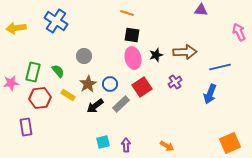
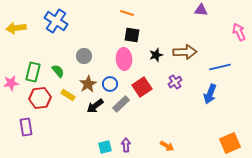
pink ellipse: moved 9 px left, 1 px down; rotated 10 degrees clockwise
cyan square: moved 2 px right, 5 px down
